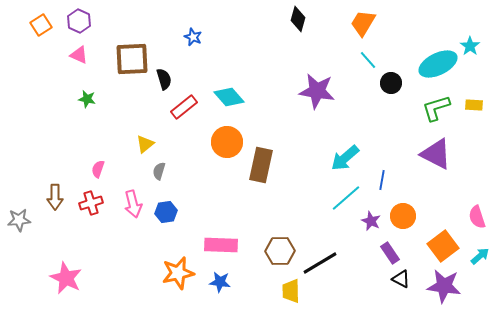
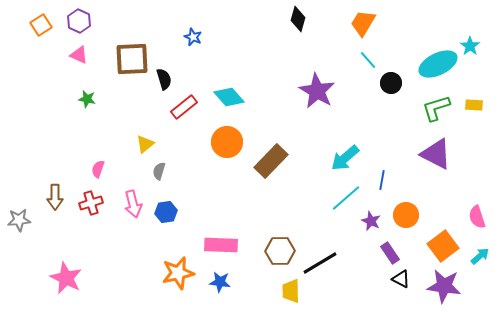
purple star at (317, 91): rotated 21 degrees clockwise
brown rectangle at (261, 165): moved 10 px right, 4 px up; rotated 32 degrees clockwise
orange circle at (403, 216): moved 3 px right, 1 px up
